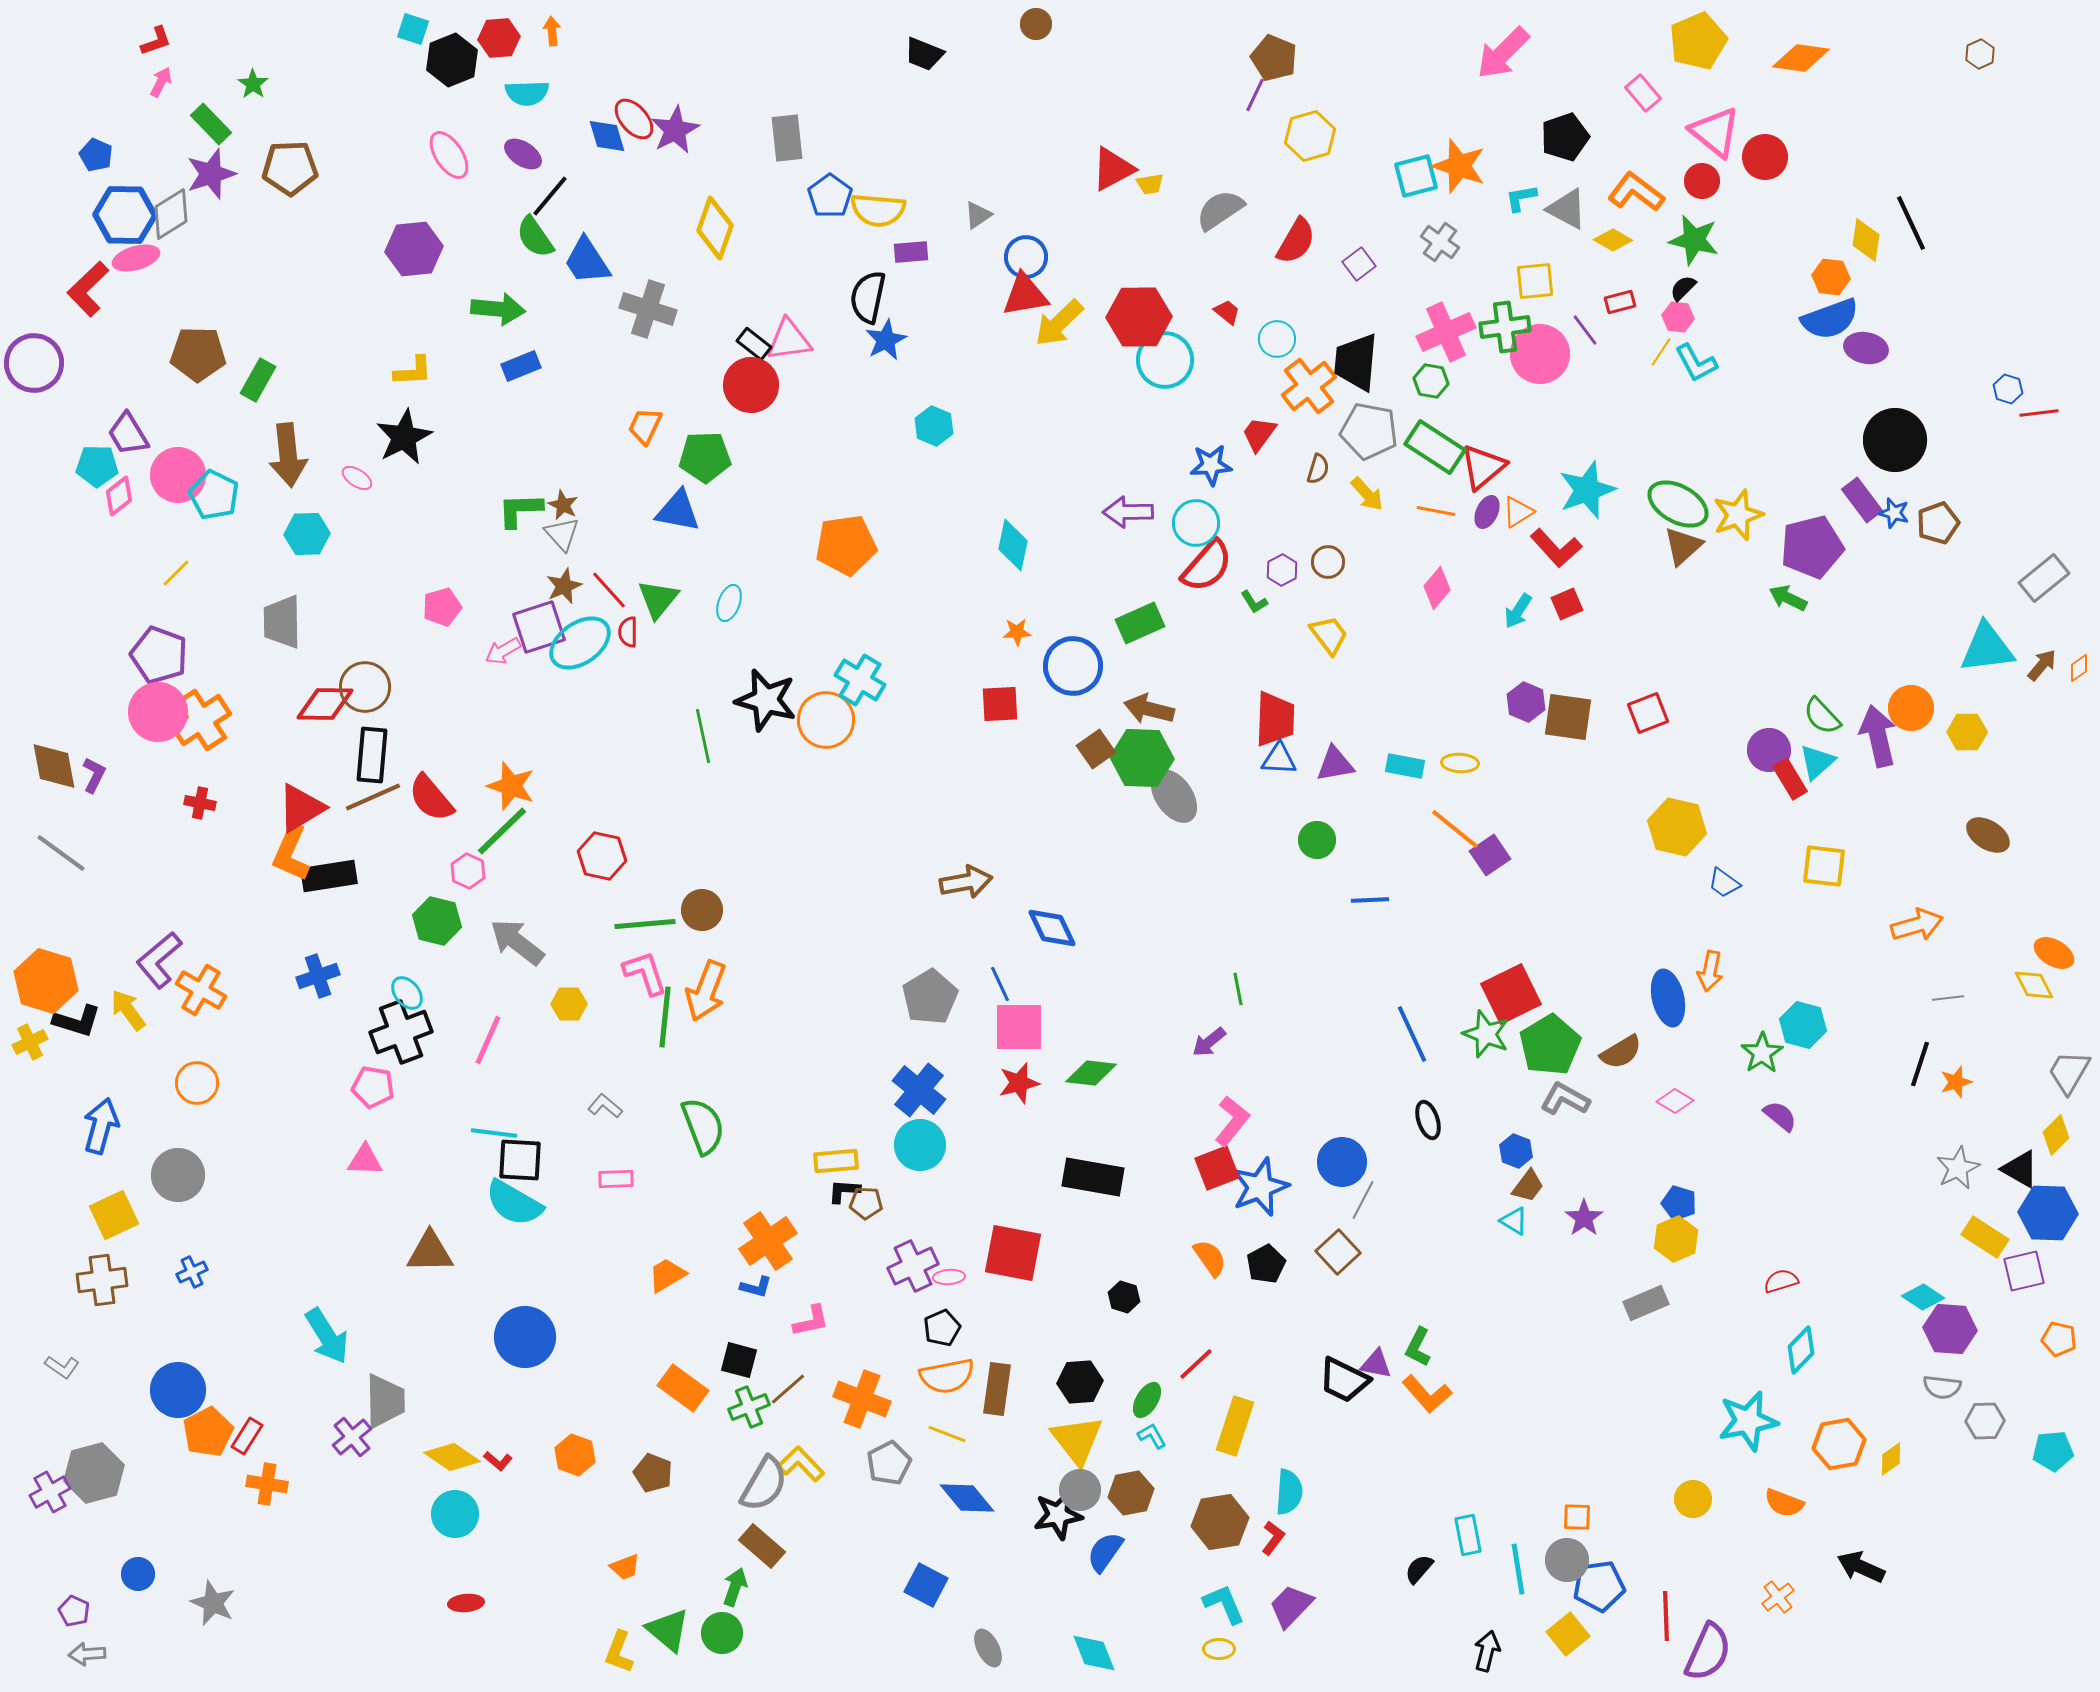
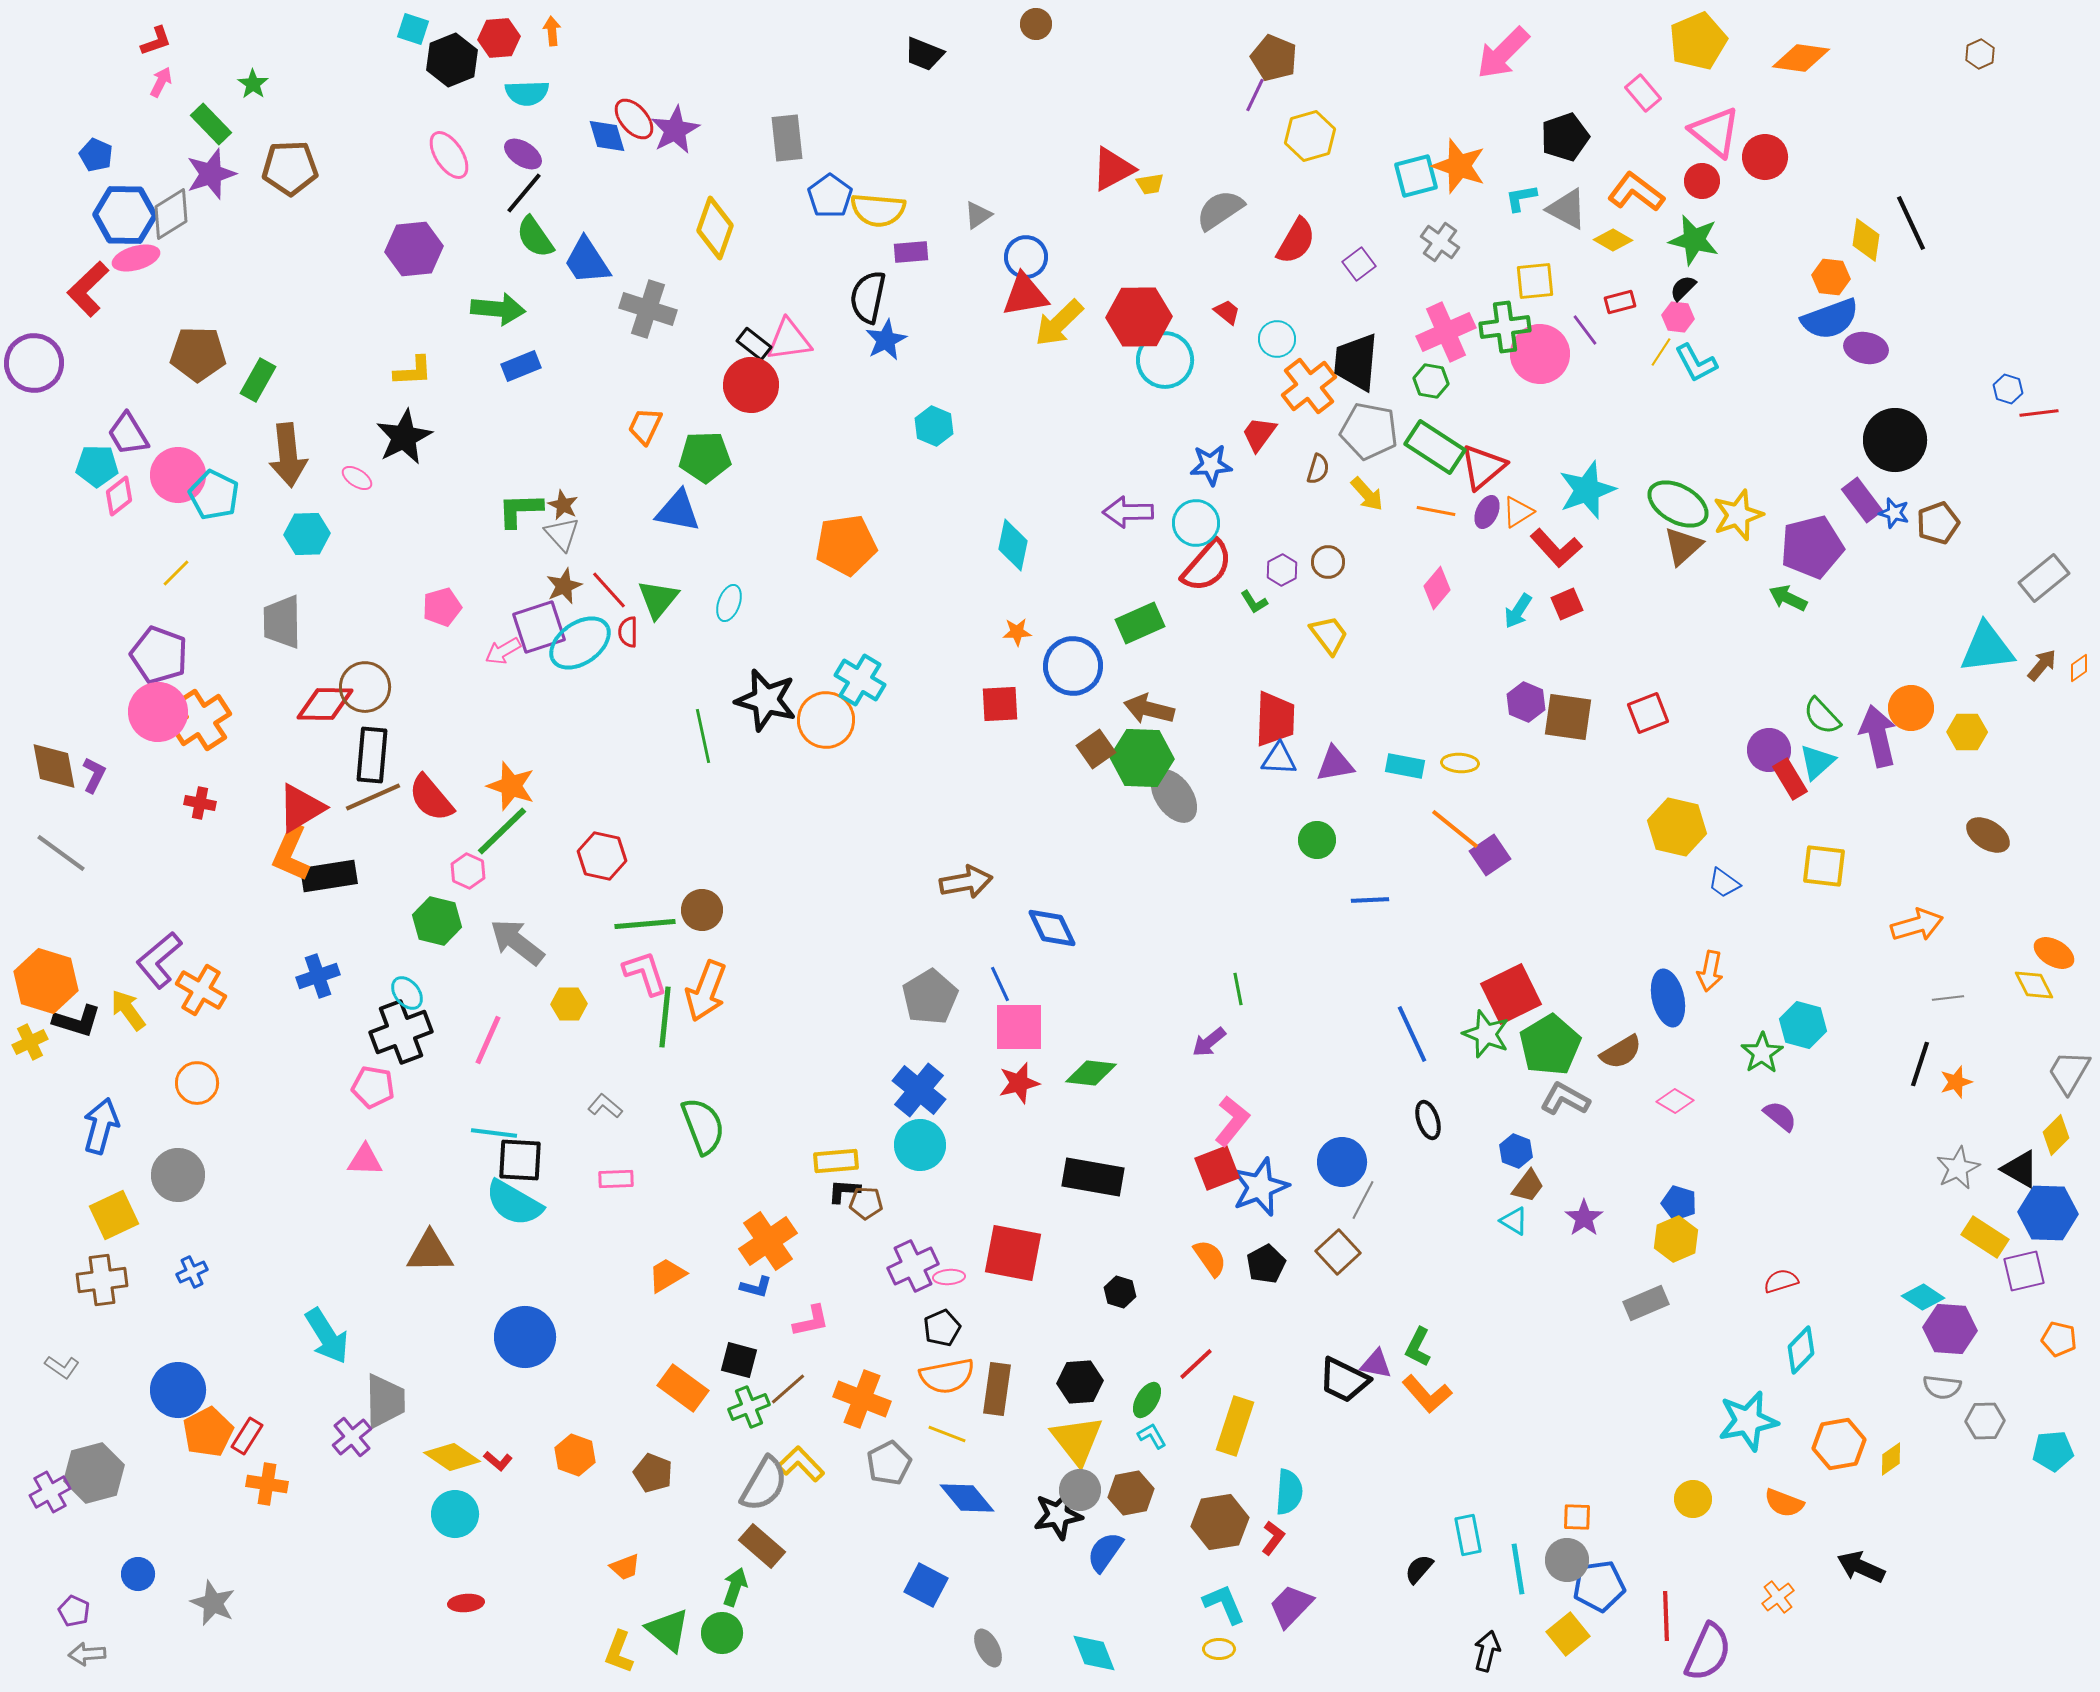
black line at (550, 196): moved 26 px left, 3 px up
black hexagon at (1124, 1297): moved 4 px left, 5 px up
